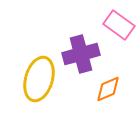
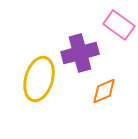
purple cross: moved 1 px left, 1 px up
orange diamond: moved 4 px left, 2 px down
